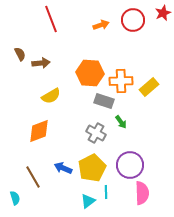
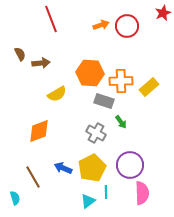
red circle: moved 6 px left, 6 px down
yellow semicircle: moved 6 px right, 2 px up
